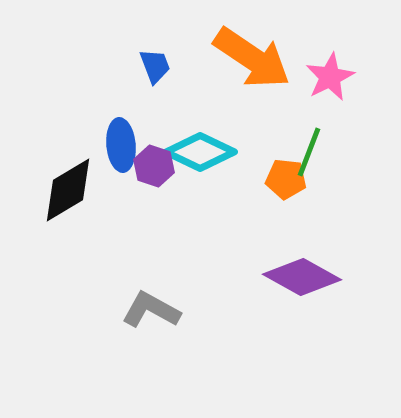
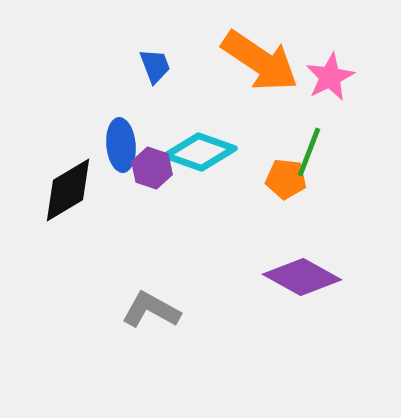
orange arrow: moved 8 px right, 3 px down
cyan diamond: rotated 6 degrees counterclockwise
purple hexagon: moved 2 px left, 2 px down
